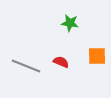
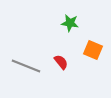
orange square: moved 4 px left, 6 px up; rotated 24 degrees clockwise
red semicircle: rotated 28 degrees clockwise
